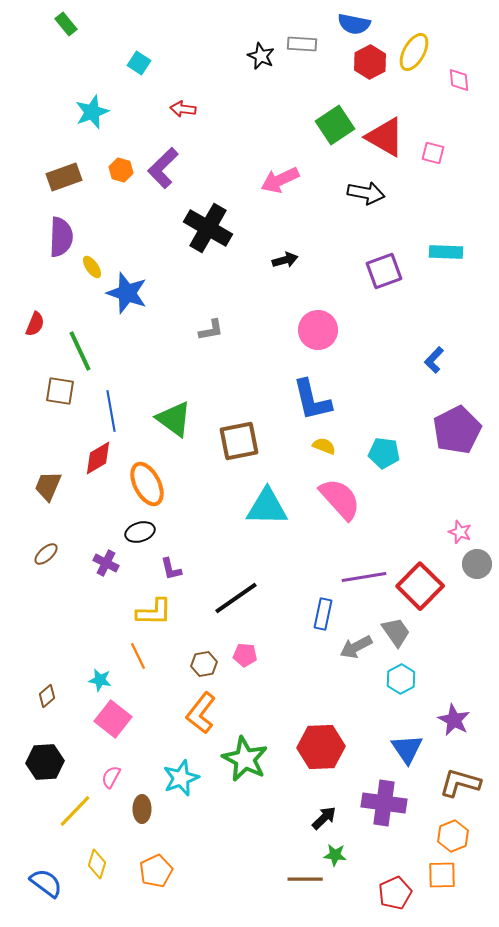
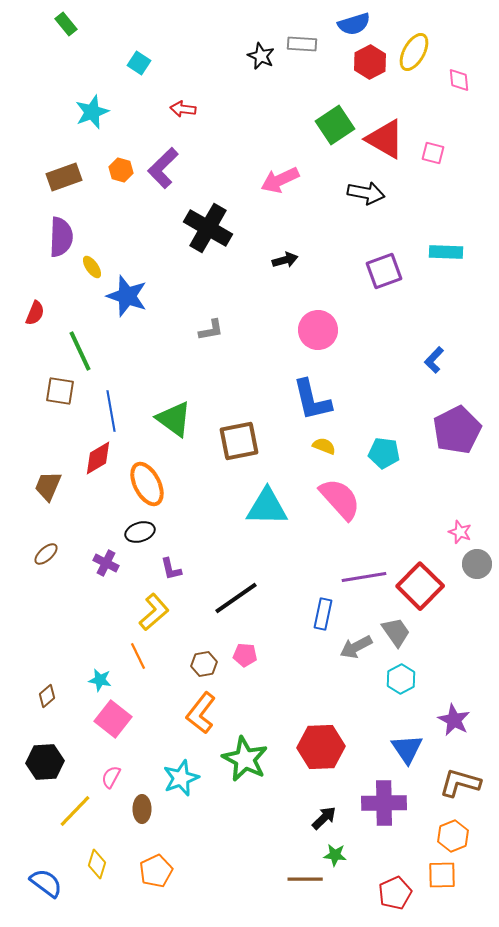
blue semicircle at (354, 24): rotated 28 degrees counterclockwise
red triangle at (385, 137): moved 2 px down
blue star at (127, 293): moved 3 px down
red semicircle at (35, 324): moved 11 px up
yellow L-shape at (154, 612): rotated 42 degrees counterclockwise
purple cross at (384, 803): rotated 9 degrees counterclockwise
